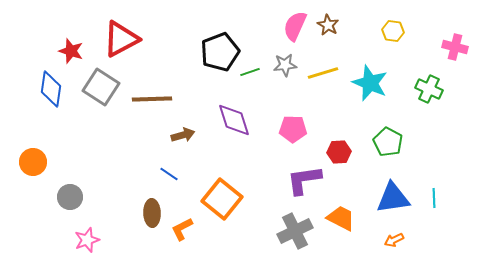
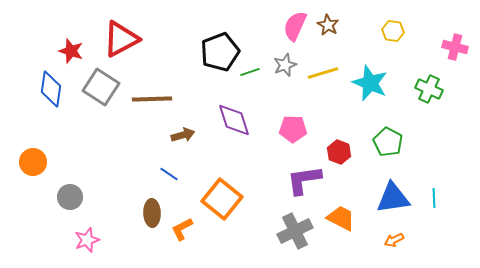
gray star: rotated 15 degrees counterclockwise
red hexagon: rotated 25 degrees clockwise
